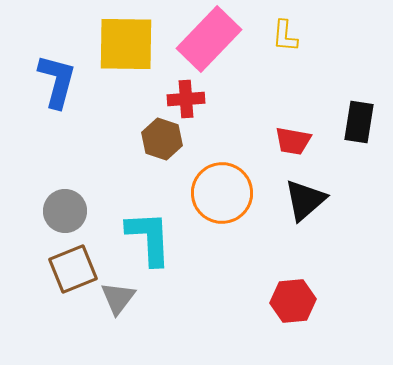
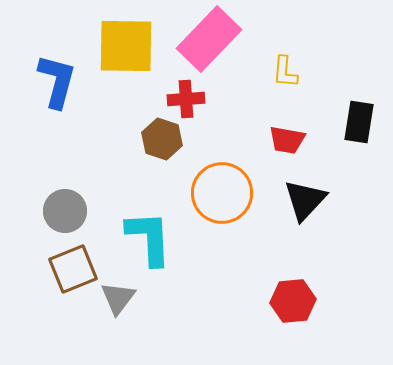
yellow L-shape: moved 36 px down
yellow square: moved 2 px down
red trapezoid: moved 6 px left, 1 px up
black triangle: rotated 6 degrees counterclockwise
